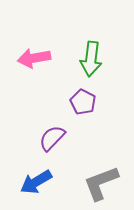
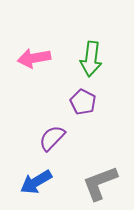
gray L-shape: moved 1 px left
